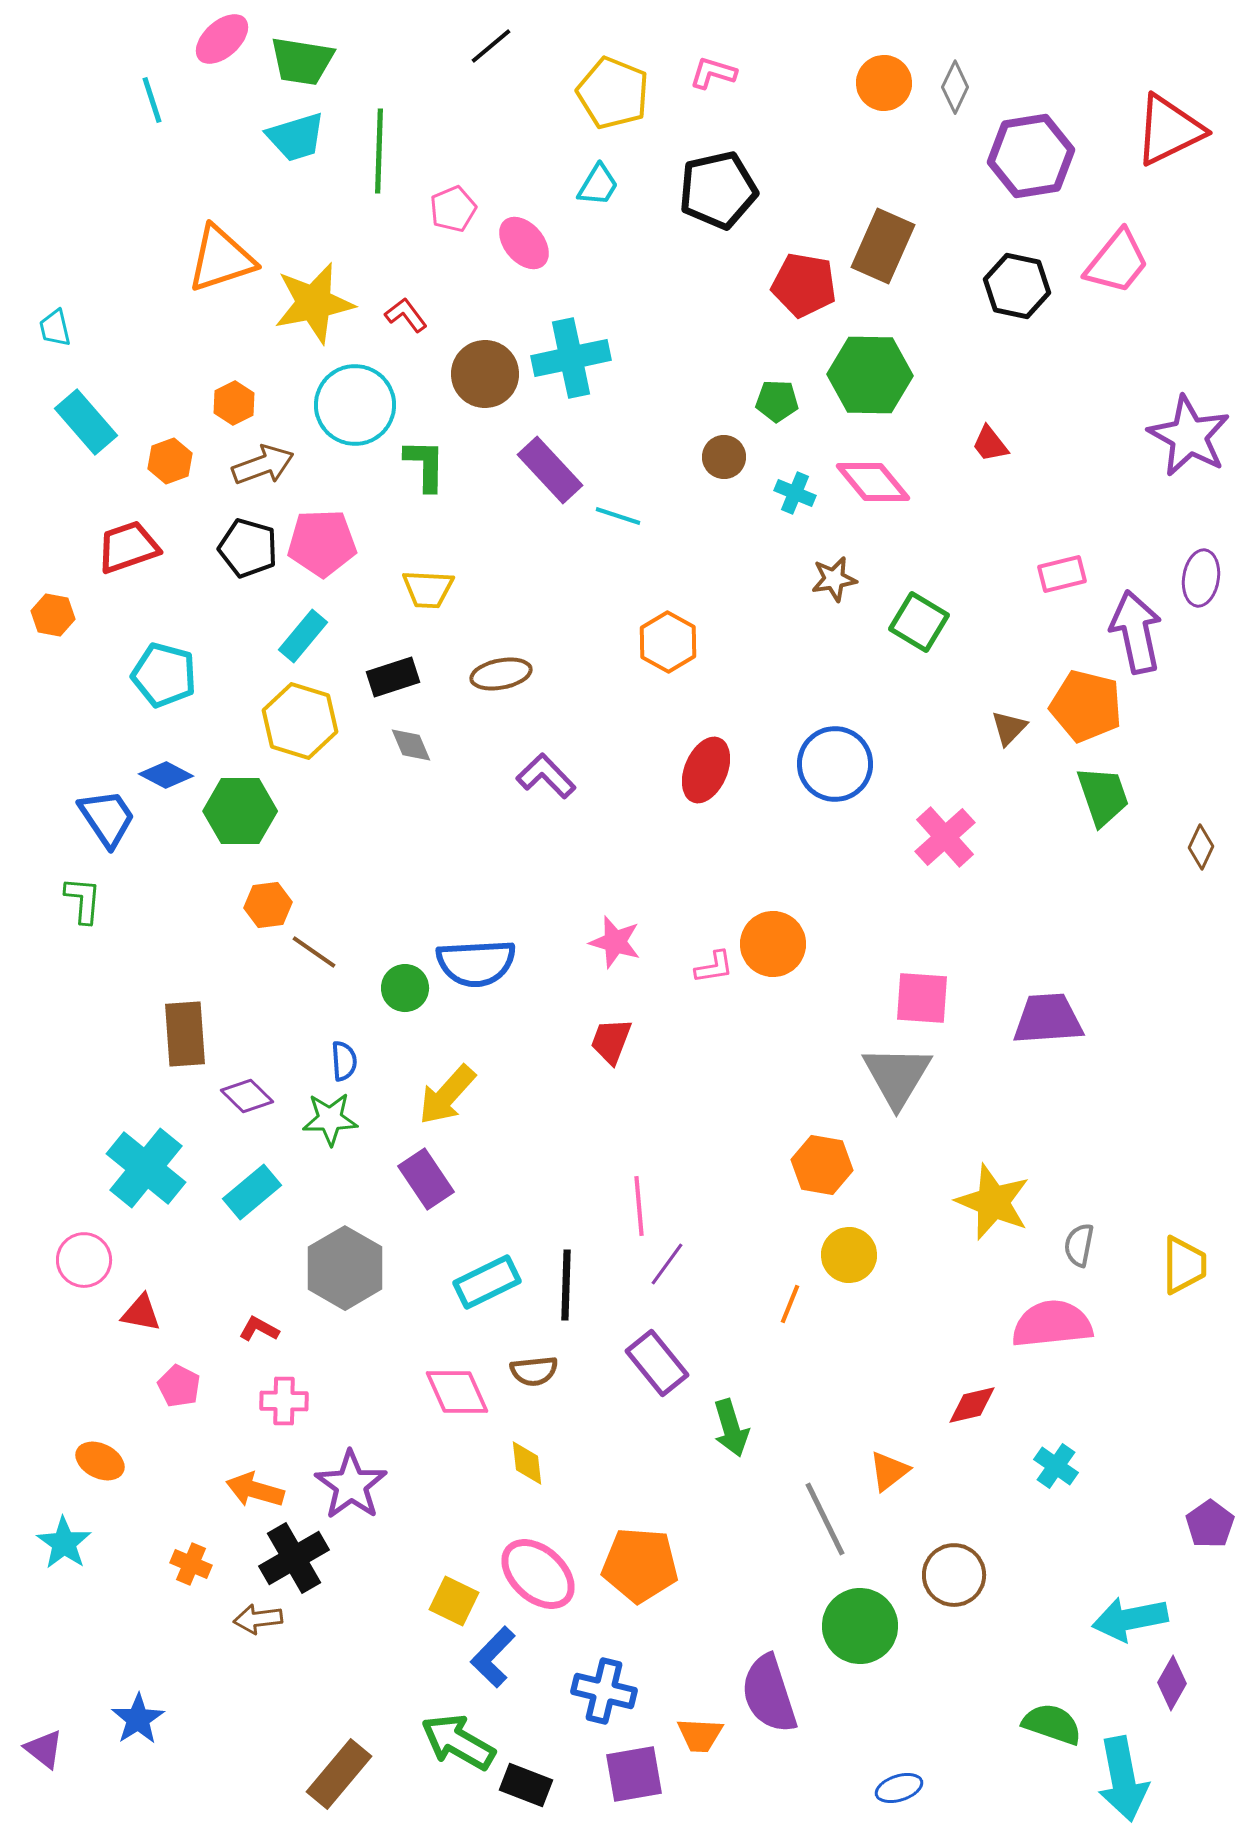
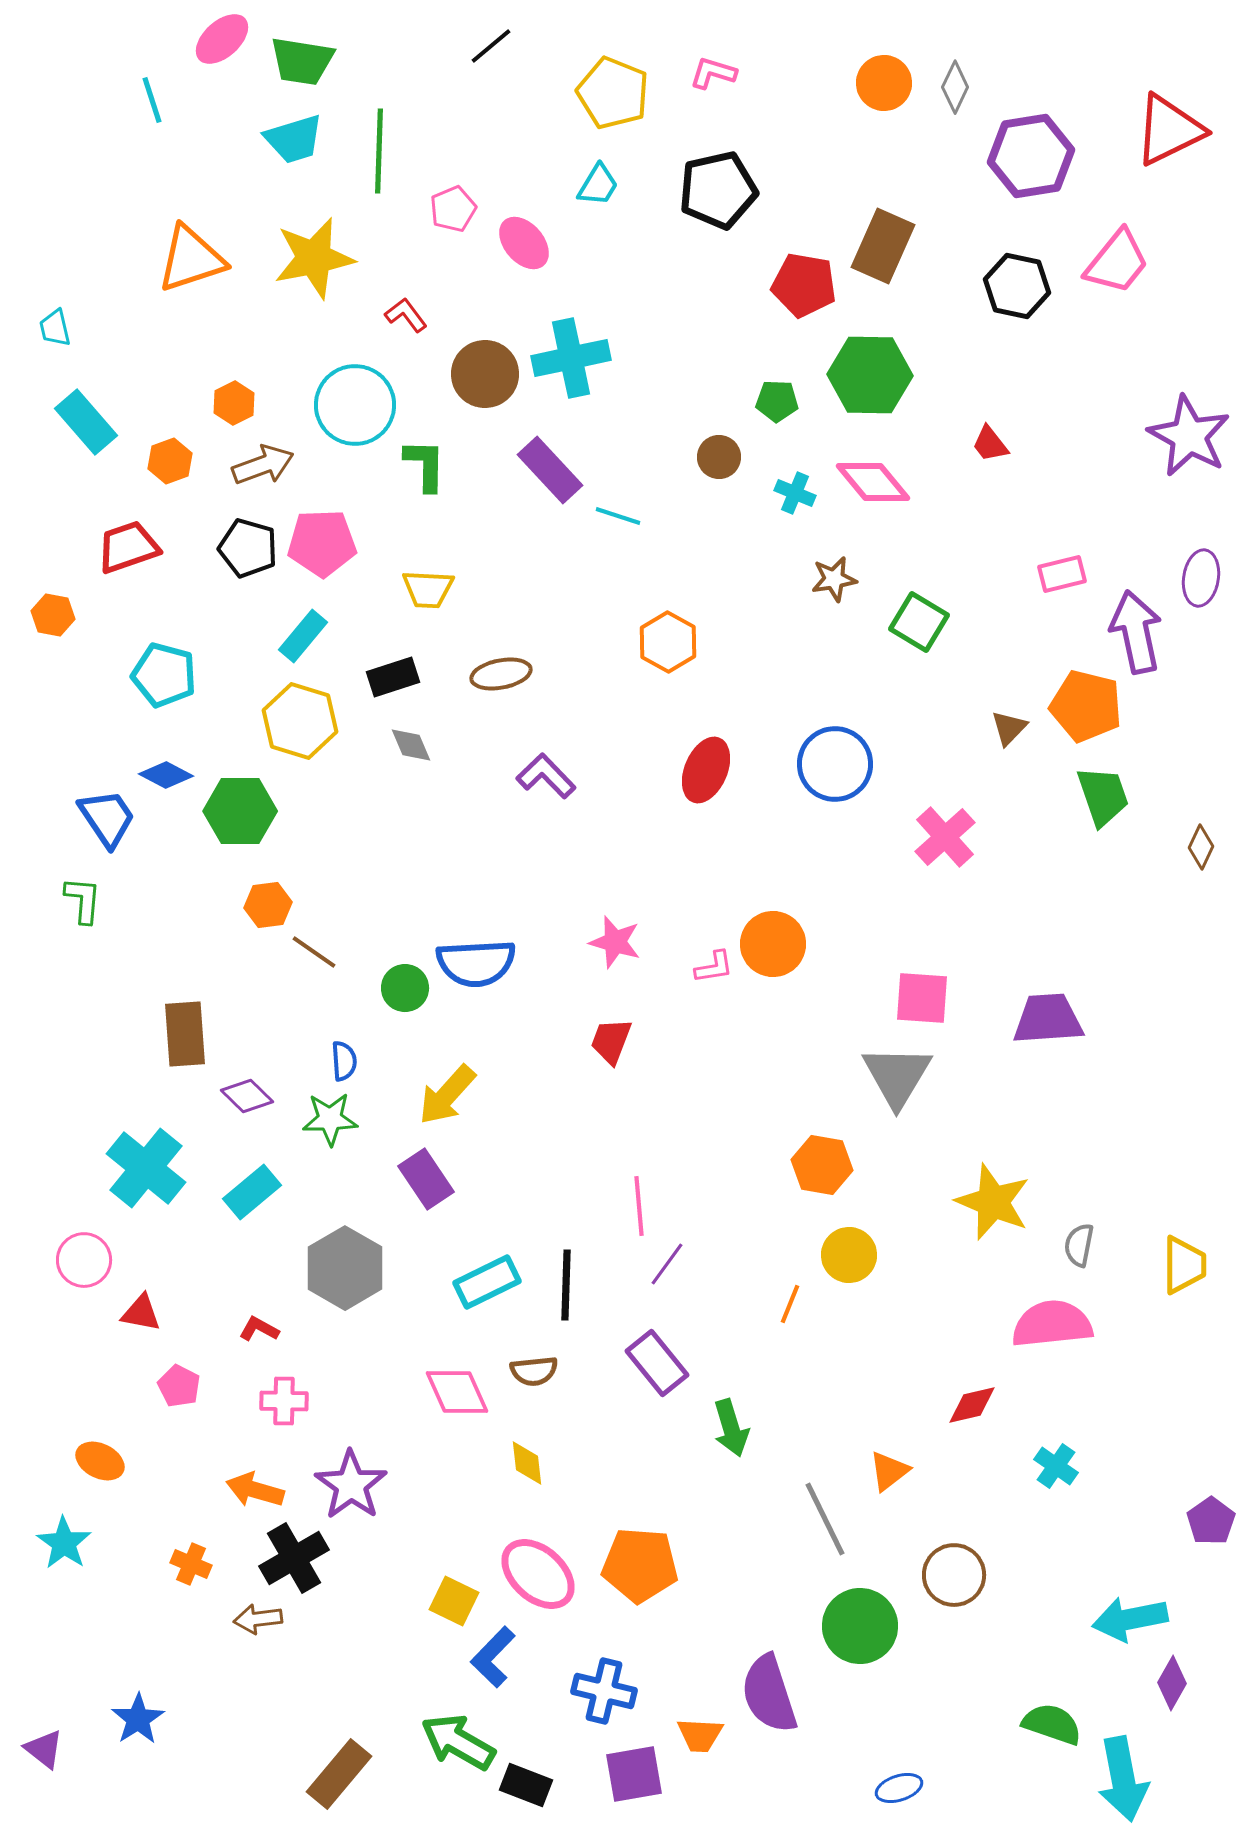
cyan trapezoid at (296, 137): moved 2 px left, 2 px down
orange triangle at (221, 259): moved 30 px left
yellow star at (314, 303): moved 45 px up
brown circle at (724, 457): moved 5 px left
purple pentagon at (1210, 1524): moved 1 px right, 3 px up
